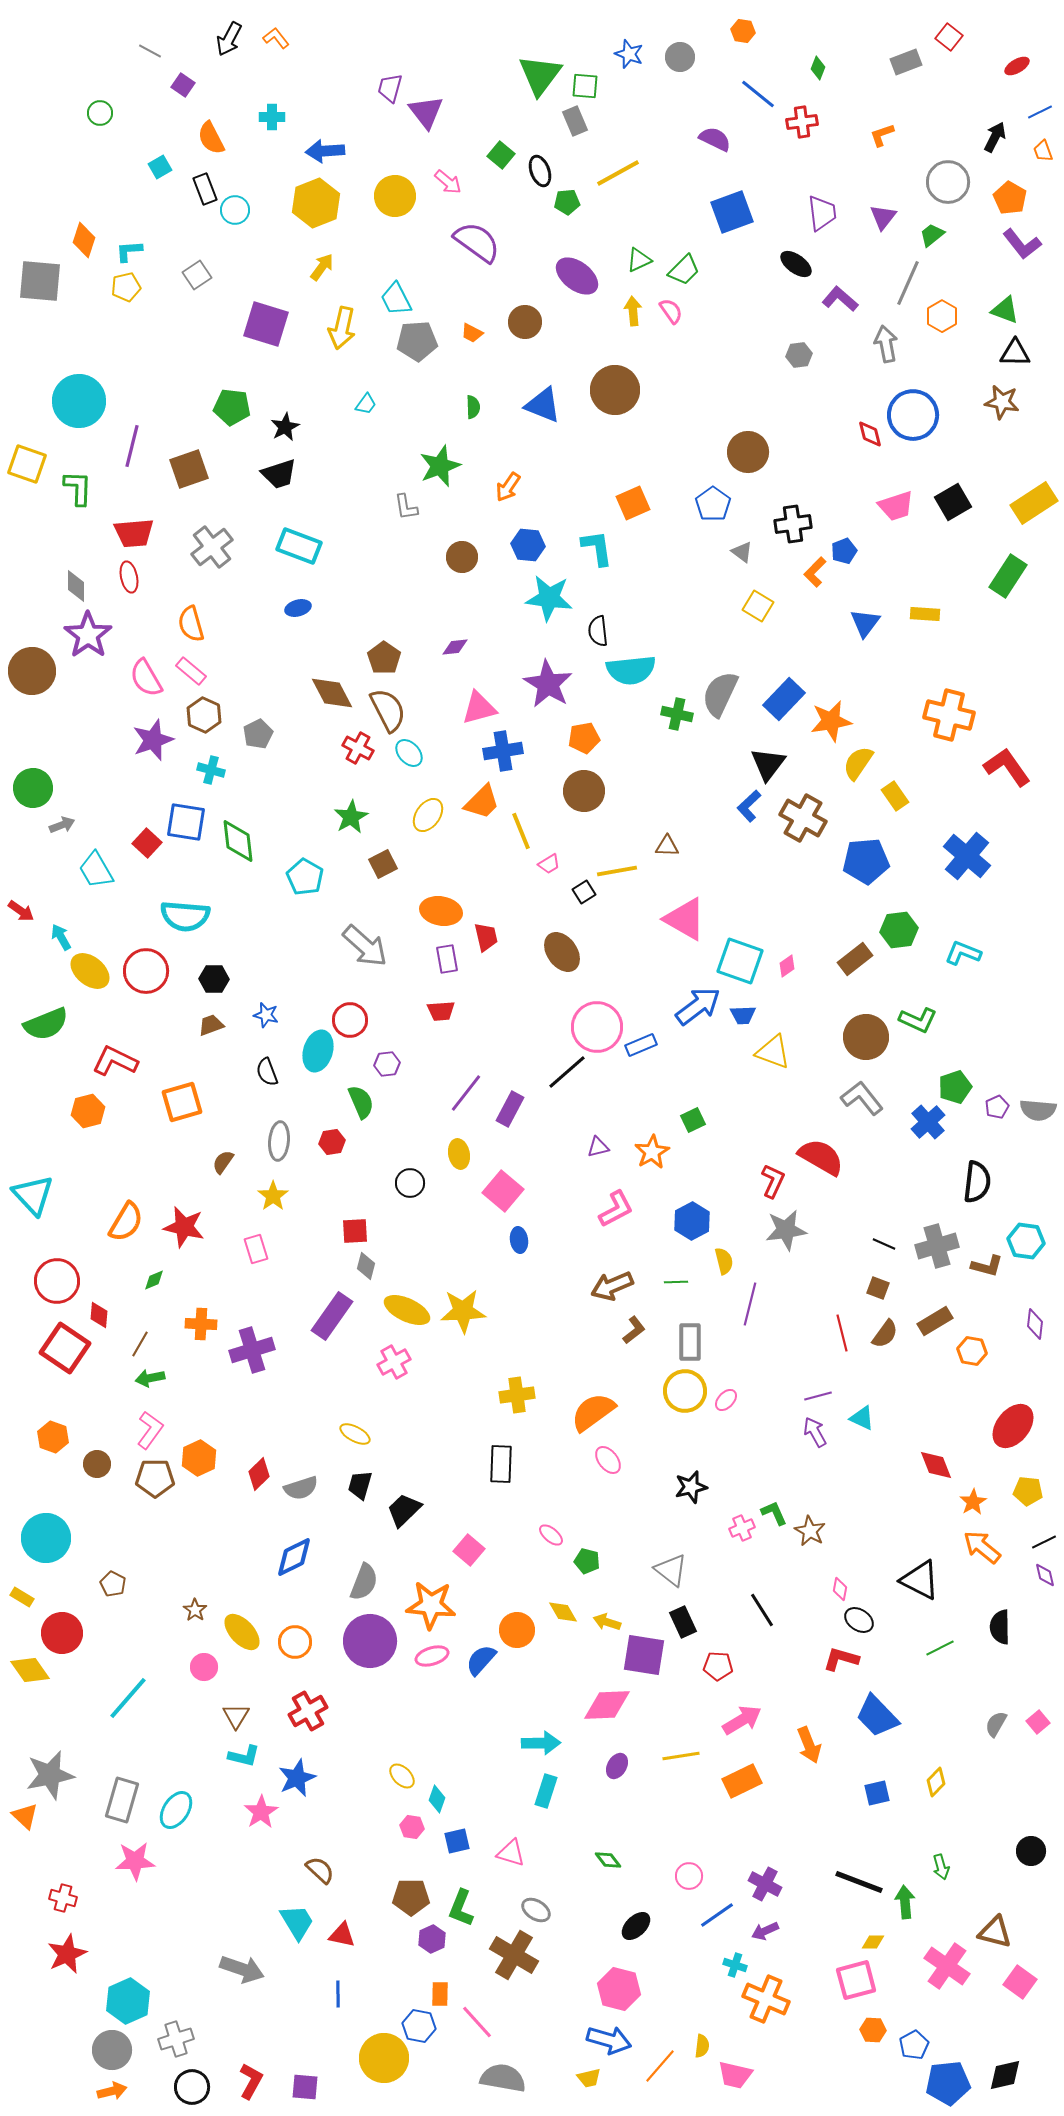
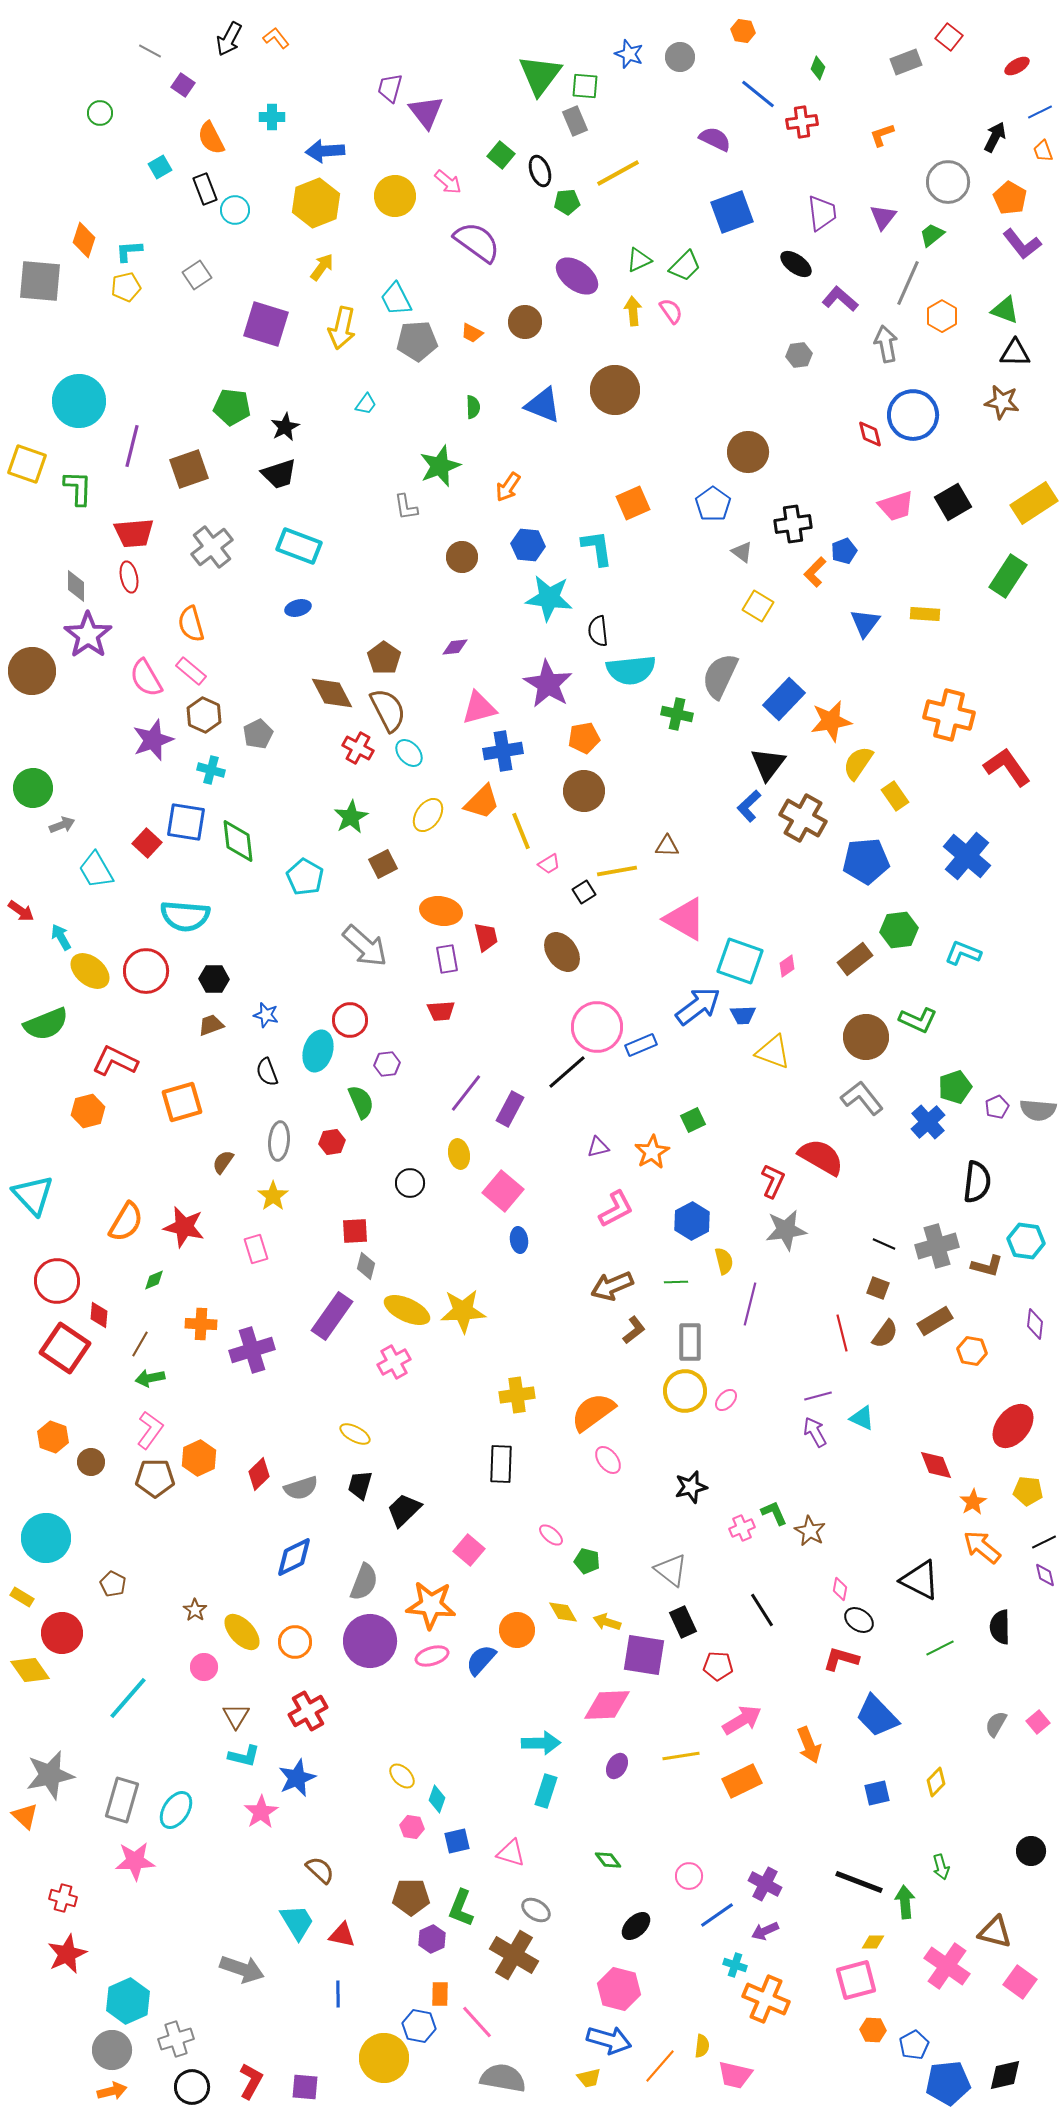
green trapezoid at (684, 270): moved 1 px right, 4 px up
gray semicircle at (720, 694): moved 18 px up
brown circle at (97, 1464): moved 6 px left, 2 px up
